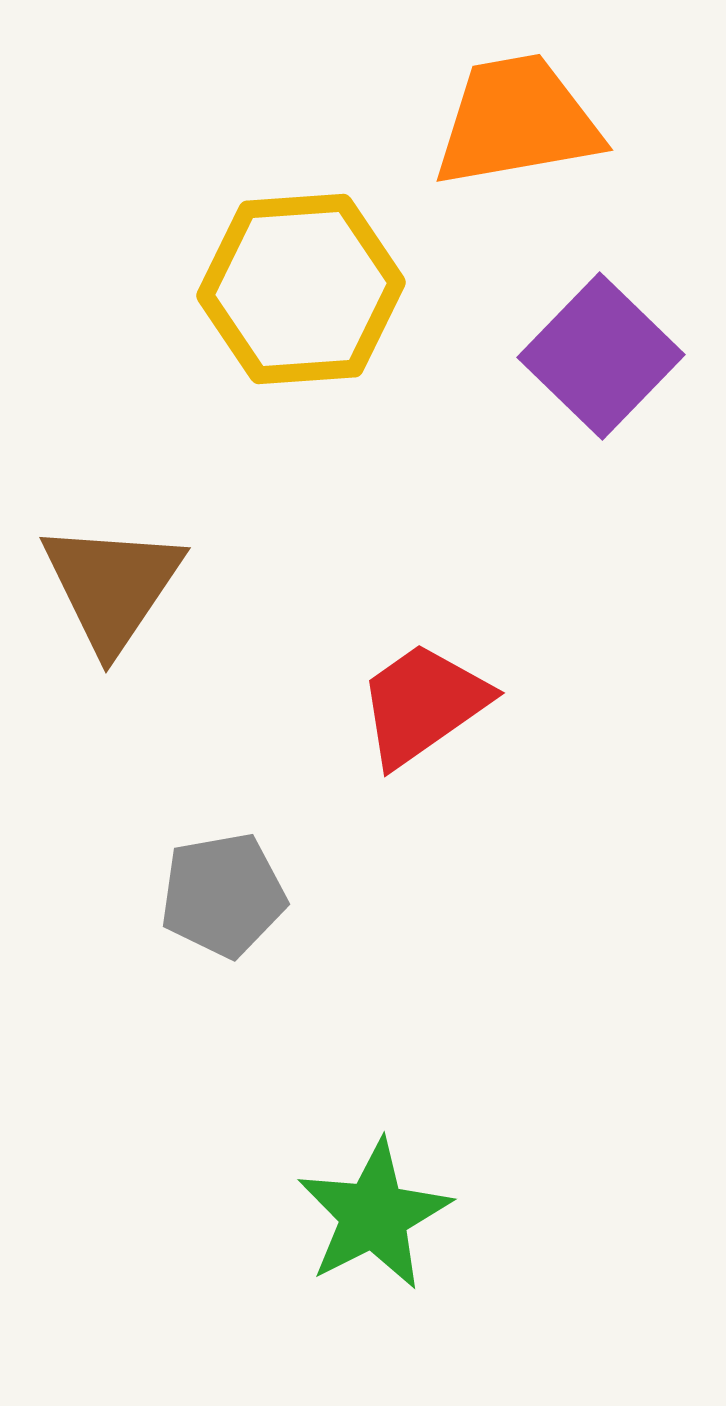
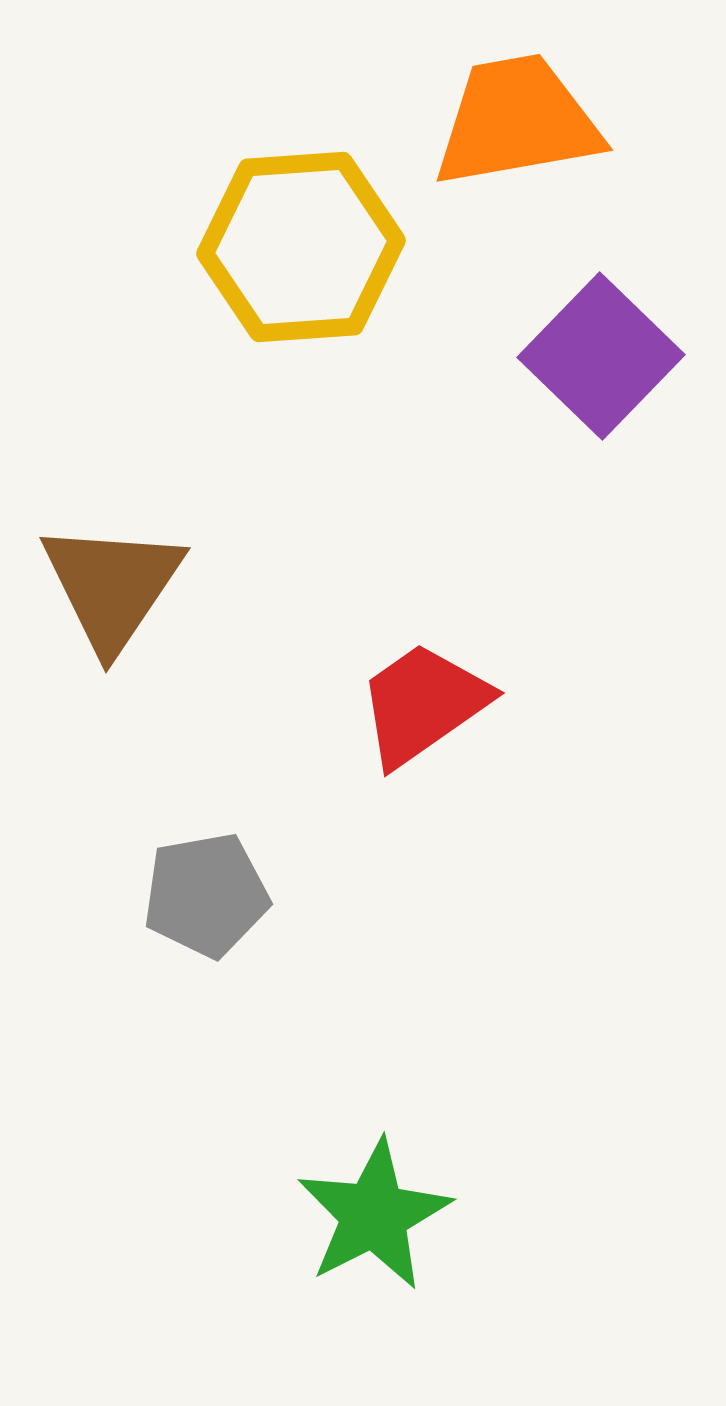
yellow hexagon: moved 42 px up
gray pentagon: moved 17 px left
